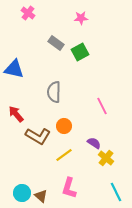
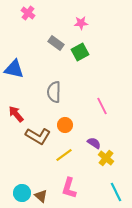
pink star: moved 5 px down
orange circle: moved 1 px right, 1 px up
